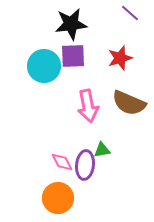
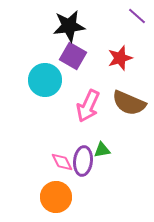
purple line: moved 7 px right, 3 px down
black star: moved 2 px left, 2 px down
purple square: rotated 32 degrees clockwise
cyan circle: moved 1 px right, 14 px down
pink arrow: rotated 36 degrees clockwise
purple ellipse: moved 2 px left, 4 px up
orange circle: moved 2 px left, 1 px up
